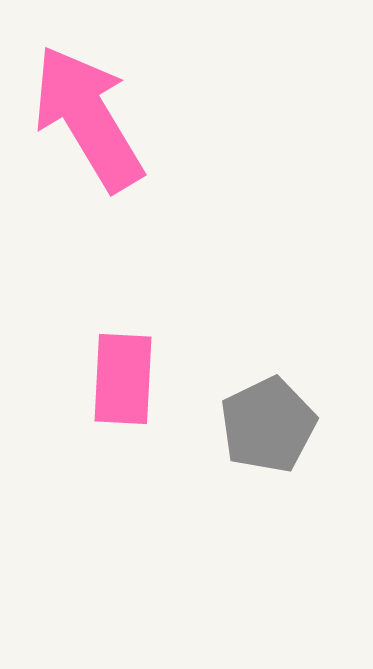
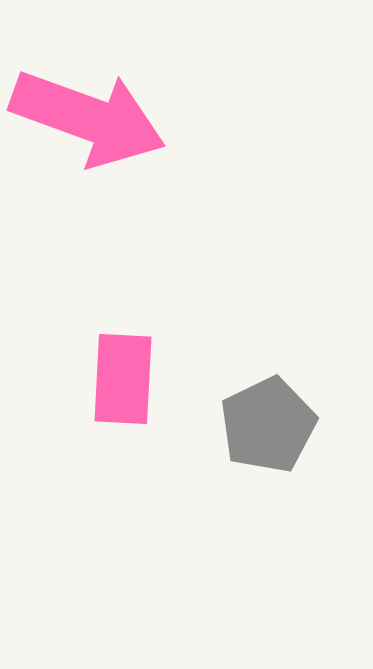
pink arrow: rotated 141 degrees clockwise
